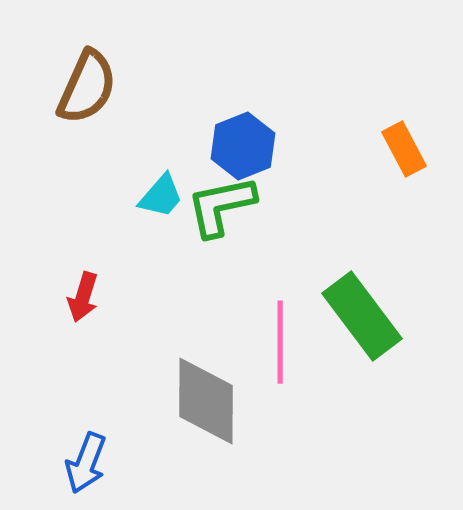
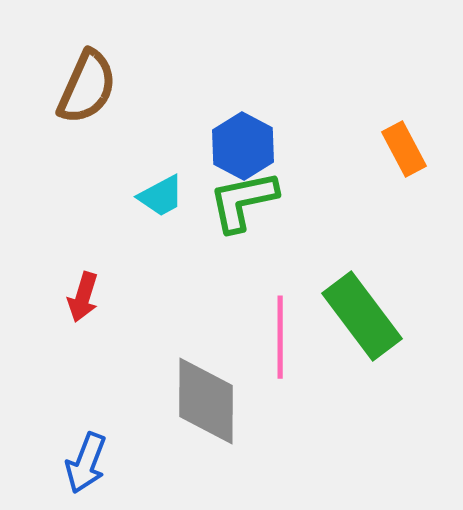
blue hexagon: rotated 10 degrees counterclockwise
cyan trapezoid: rotated 21 degrees clockwise
green L-shape: moved 22 px right, 5 px up
pink line: moved 5 px up
